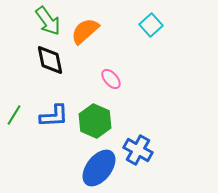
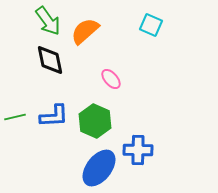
cyan square: rotated 25 degrees counterclockwise
green line: moved 1 px right, 2 px down; rotated 45 degrees clockwise
blue cross: rotated 28 degrees counterclockwise
